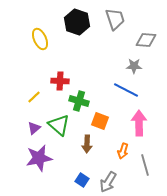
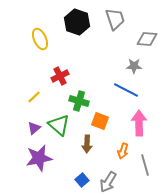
gray diamond: moved 1 px right, 1 px up
red cross: moved 5 px up; rotated 30 degrees counterclockwise
blue square: rotated 16 degrees clockwise
